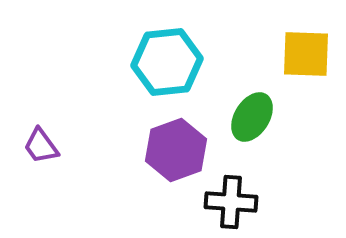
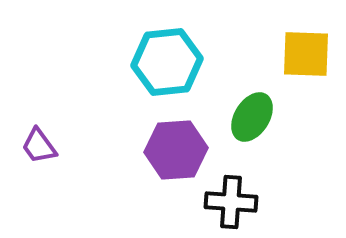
purple trapezoid: moved 2 px left
purple hexagon: rotated 16 degrees clockwise
